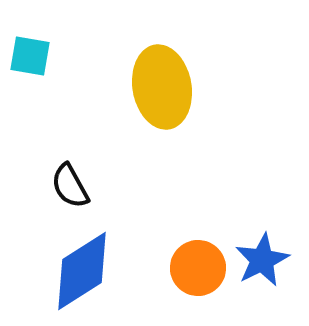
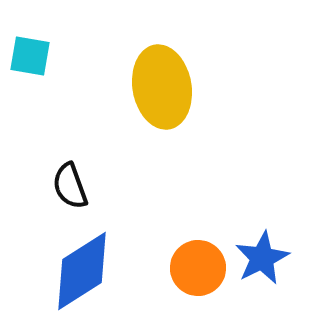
black semicircle: rotated 9 degrees clockwise
blue star: moved 2 px up
